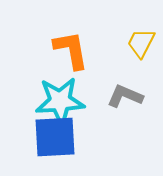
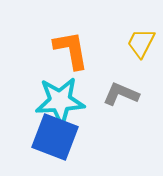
gray L-shape: moved 4 px left, 2 px up
blue square: rotated 24 degrees clockwise
